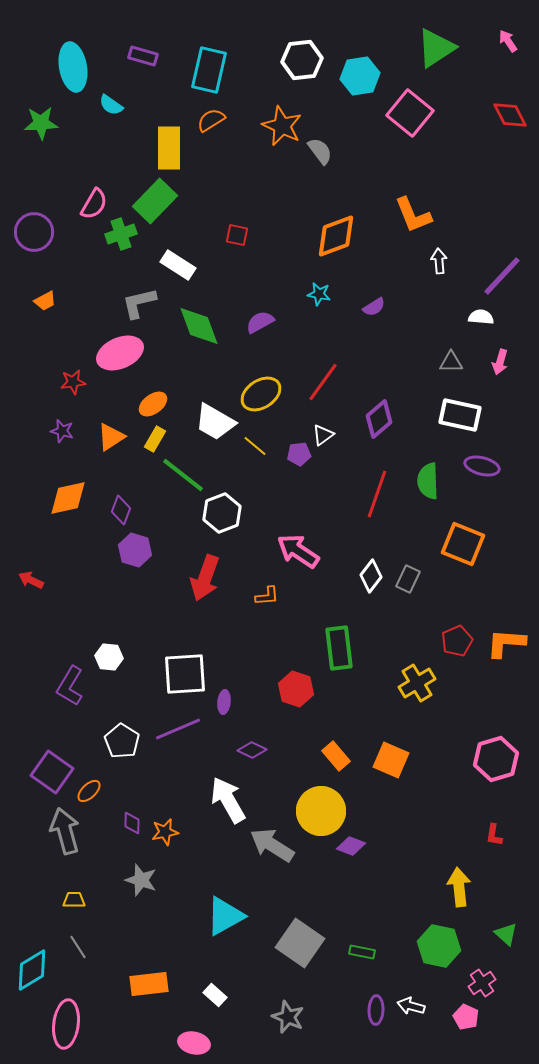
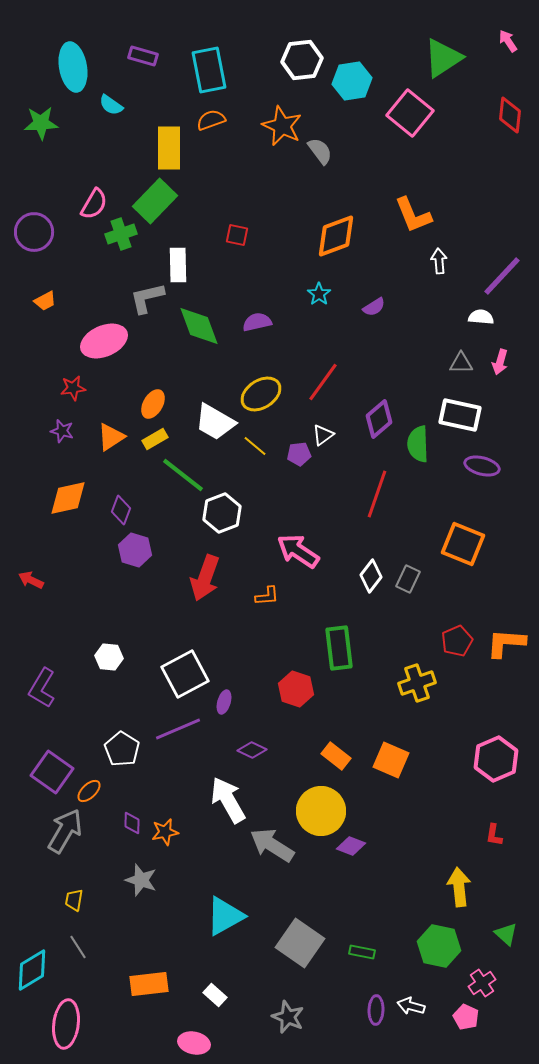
green triangle at (436, 48): moved 7 px right, 10 px down
cyan rectangle at (209, 70): rotated 24 degrees counterclockwise
cyan hexagon at (360, 76): moved 8 px left, 5 px down
red diamond at (510, 115): rotated 33 degrees clockwise
orange semicircle at (211, 120): rotated 12 degrees clockwise
white rectangle at (178, 265): rotated 56 degrees clockwise
cyan star at (319, 294): rotated 25 degrees clockwise
gray L-shape at (139, 303): moved 8 px right, 5 px up
purple semicircle at (260, 322): moved 3 px left; rotated 16 degrees clockwise
pink ellipse at (120, 353): moved 16 px left, 12 px up
gray triangle at (451, 362): moved 10 px right, 1 px down
red star at (73, 382): moved 6 px down
orange ellipse at (153, 404): rotated 24 degrees counterclockwise
yellow rectangle at (155, 439): rotated 30 degrees clockwise
green semicircle at (428, 481): moved 10 px left, 37 px up
white square at (185, 674): rotated 24 degrees counterclockwise
yellow cross at (417, 683): rotated 12 degrees clockwise
purple L-shape at (70, 686): moved 28 px left, 2 px down
purple ellipse at (224, 702): rotated 10 degrees clockwise
white pentagon at (122, 741): moved 8 px down
orange rectangle at (336, 756): rotated 12 degrees counterclockwise
pink hexagon at (496, 759): rotated 6 degrees counterclockwise
gray arrow at (65, 831): rotated 45 degrees clockwise
yellow trapezoid at (74, 900): rotated 80 degrees counterclockwise
